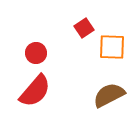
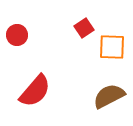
red circle: moved 19 px left, 18 px up
brown semicircle: moved 1 px down
